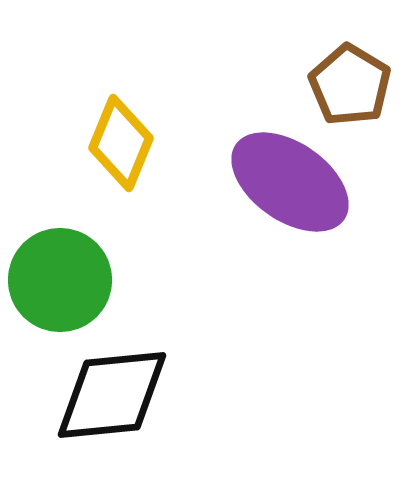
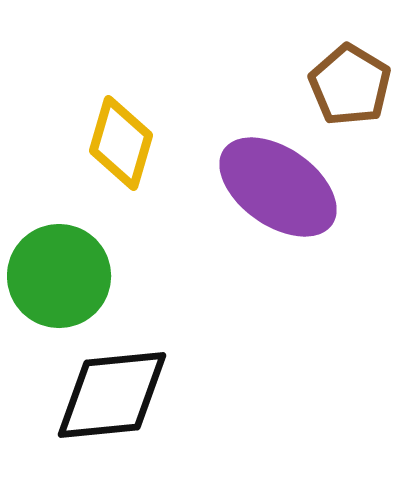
yellow diamond: rotated 6 degrees counterclockwise
purple ellipse: moved 12 px left, 5 px down
green circle: moved 1 px left, 4 px up
